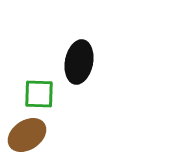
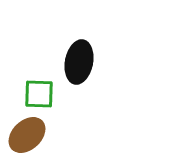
brown ellipse: rotated 9 degrees counterclockwise
